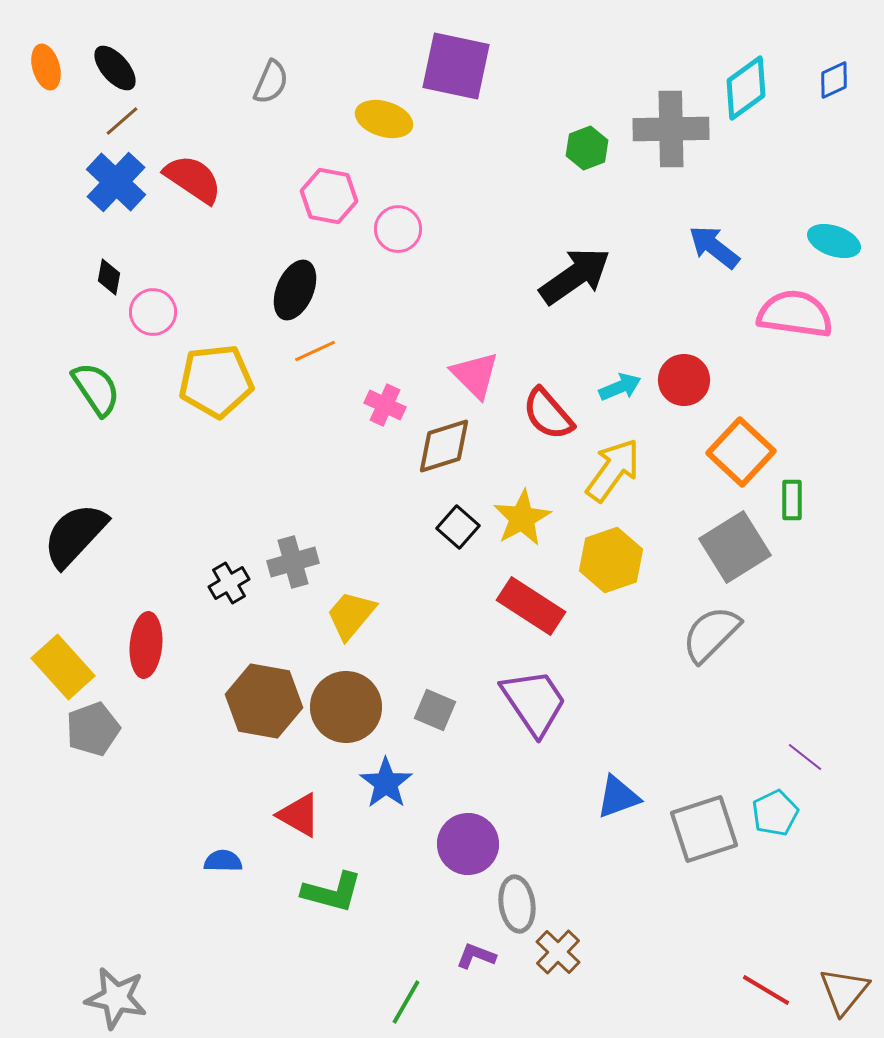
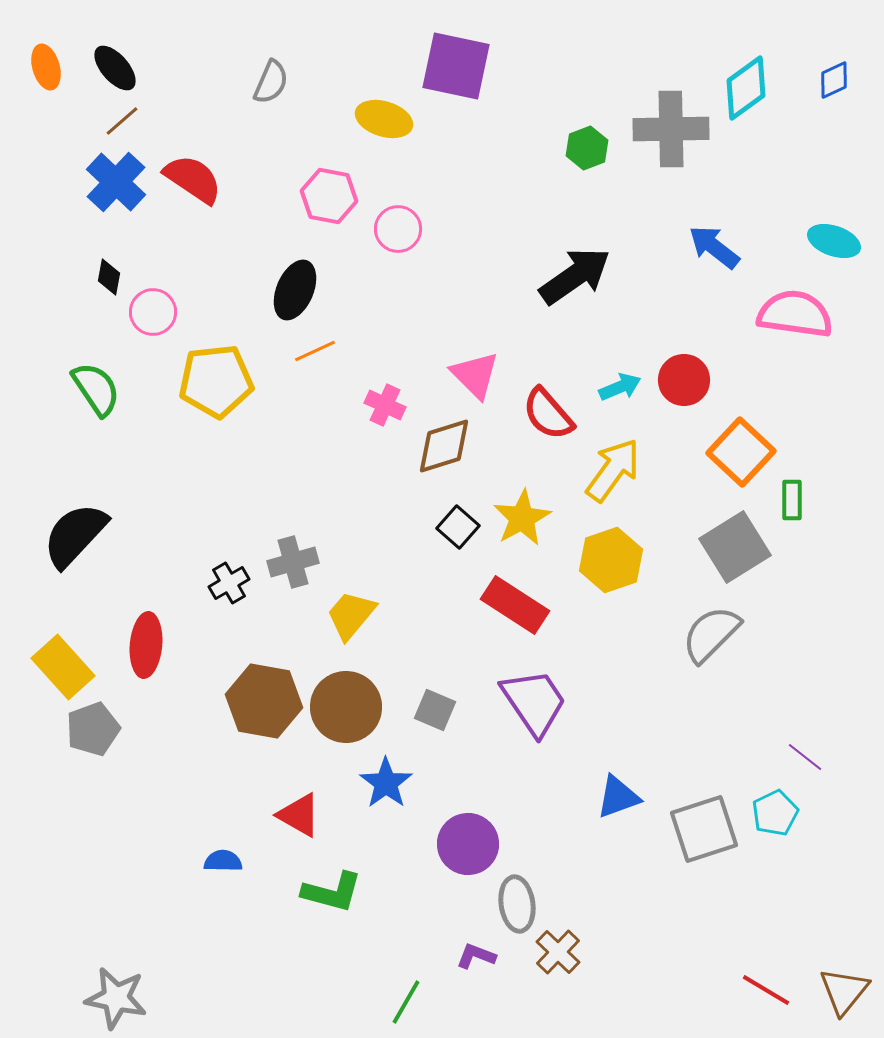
red rectangle at (531, 606): moved 16 px left, 1 px up
